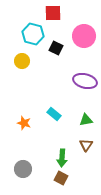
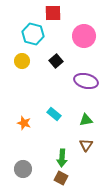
black square: moved 13 px down; rotated 24 degrees clockwise
purple ellipse: moved 1 px right
